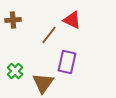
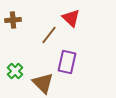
red triangle: moved 1 px left, 2 px up; rotated 18 degrees clockwise
brown triangle: rotated 20 degrees counterclockwise
